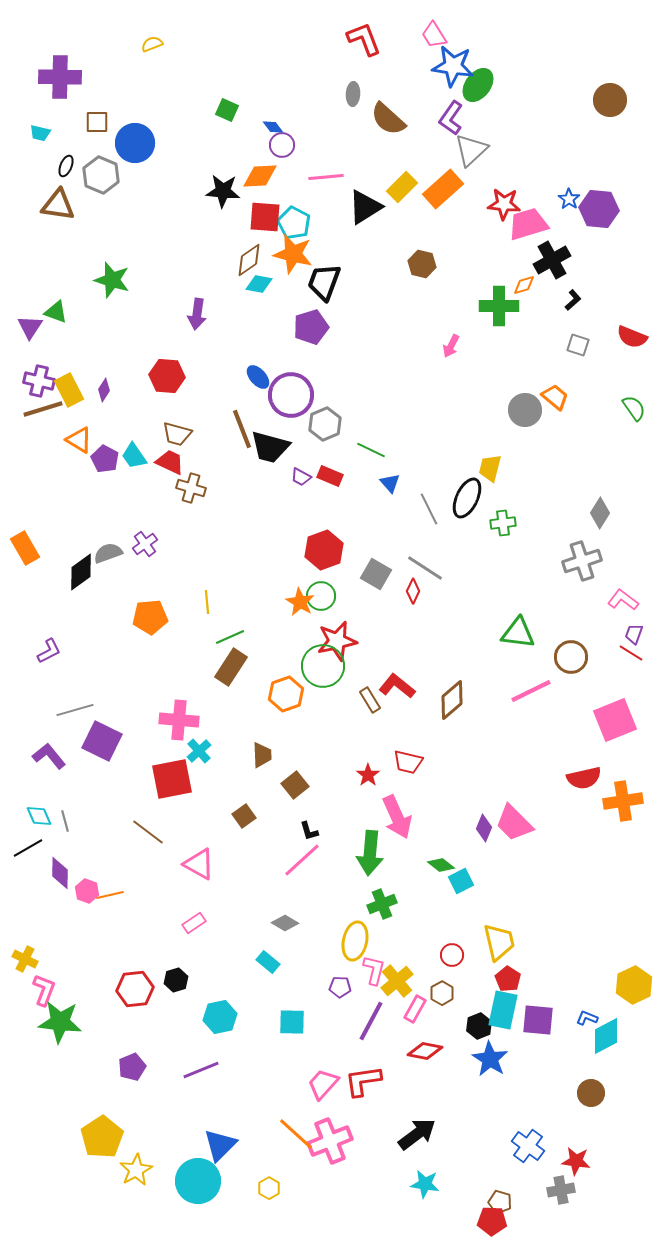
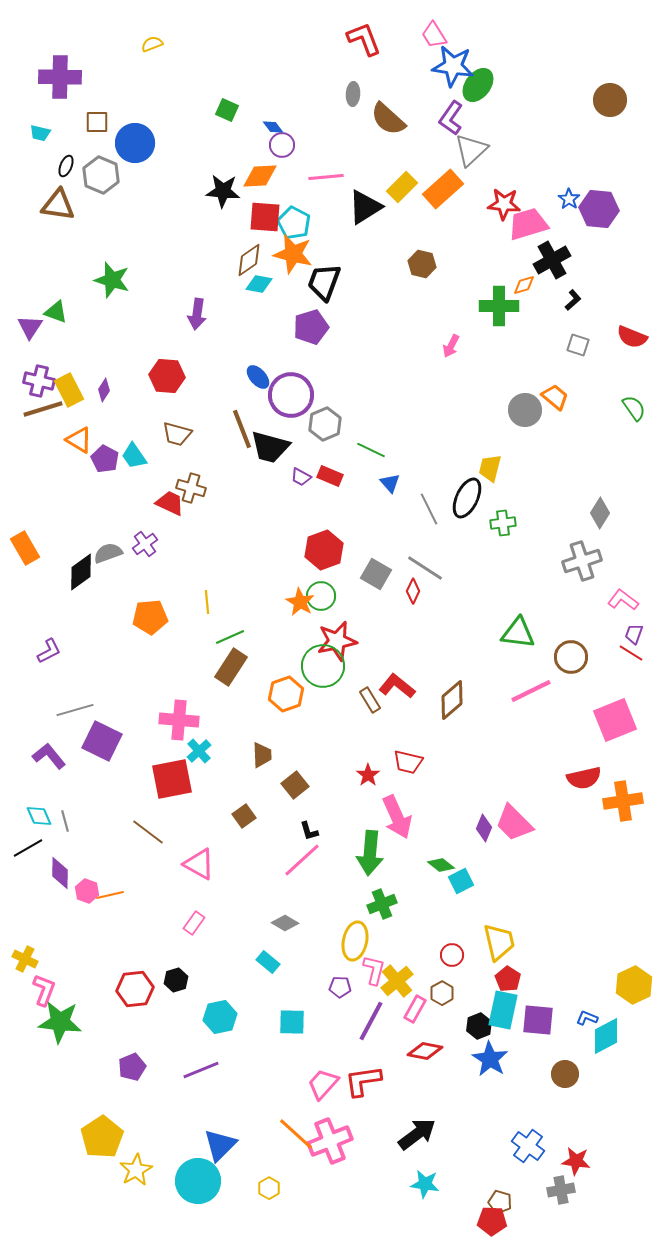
red trapezoid at (170, 462): moved 41 px down
pink rectangle at (194, 923): rotated 20 degrees counterclockwise
brown circle at (591, 1093): moved 26 px left, 19 px up
